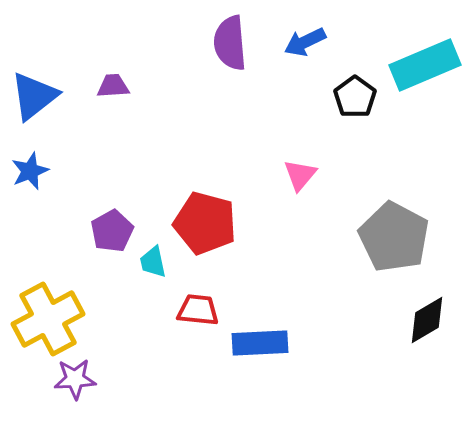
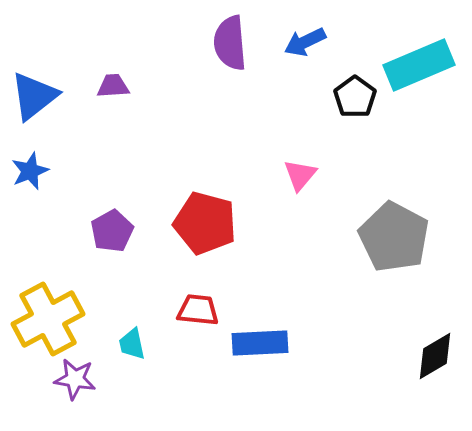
cyan rectangle: moved 6 px left
cyan trapezoid: moved 21 px left, 82 px down
black diamond: moved 8 px right, 36 px down
purple star: rotated 12 degrees clockwise
